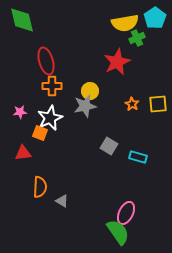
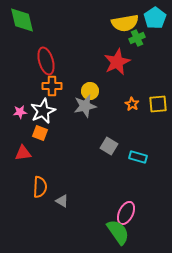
white star: moved 7 px left, 7 px up
